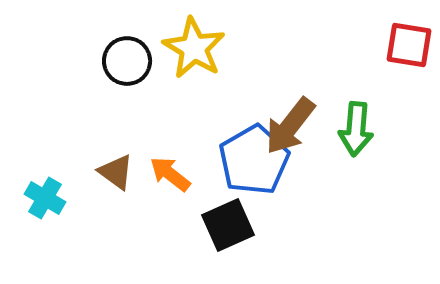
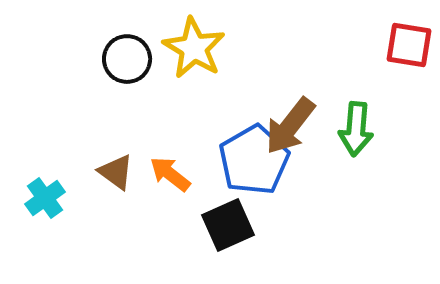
black circle: moved 2 px up
cyan cross: rotated 24 degrees clockwise
